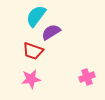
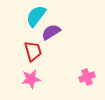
red trapezoid: rotated 125 degrees counterclockwise
